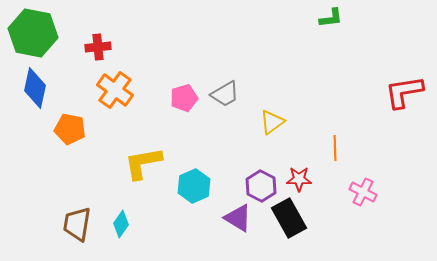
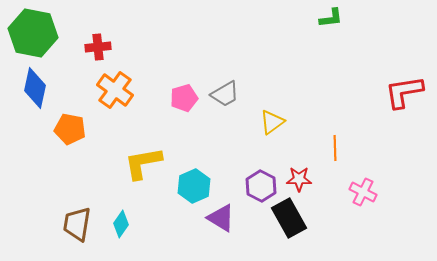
purple triangle: moved 17 px left
